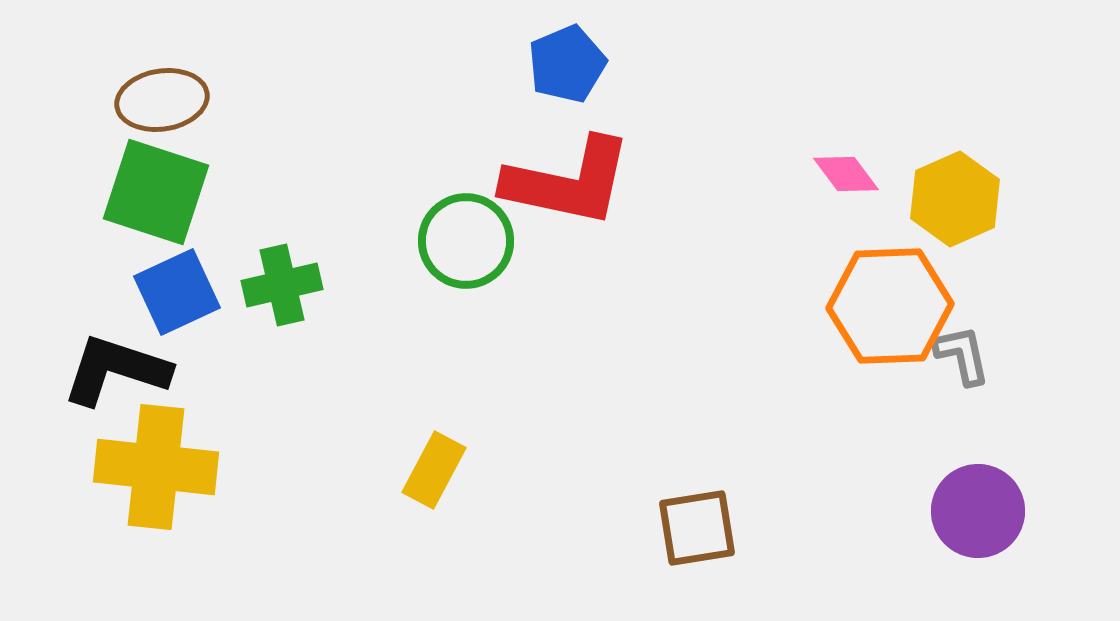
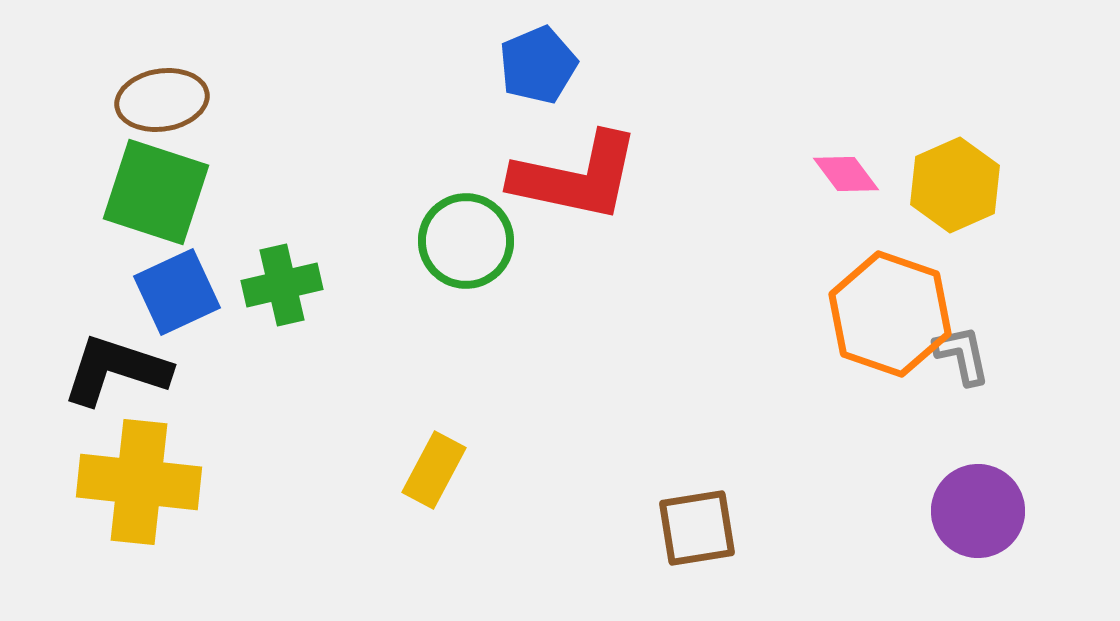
blue pentagon: moved 29 px left, 1 px down
red L-shape: moved 8 px right, 5 px up
yellow hexagon: moved 14 px up
orange hexagon: moved 8 px down; rotated 21 degrees clockwise
yellow cross: moved 17 px left, 15 px down
